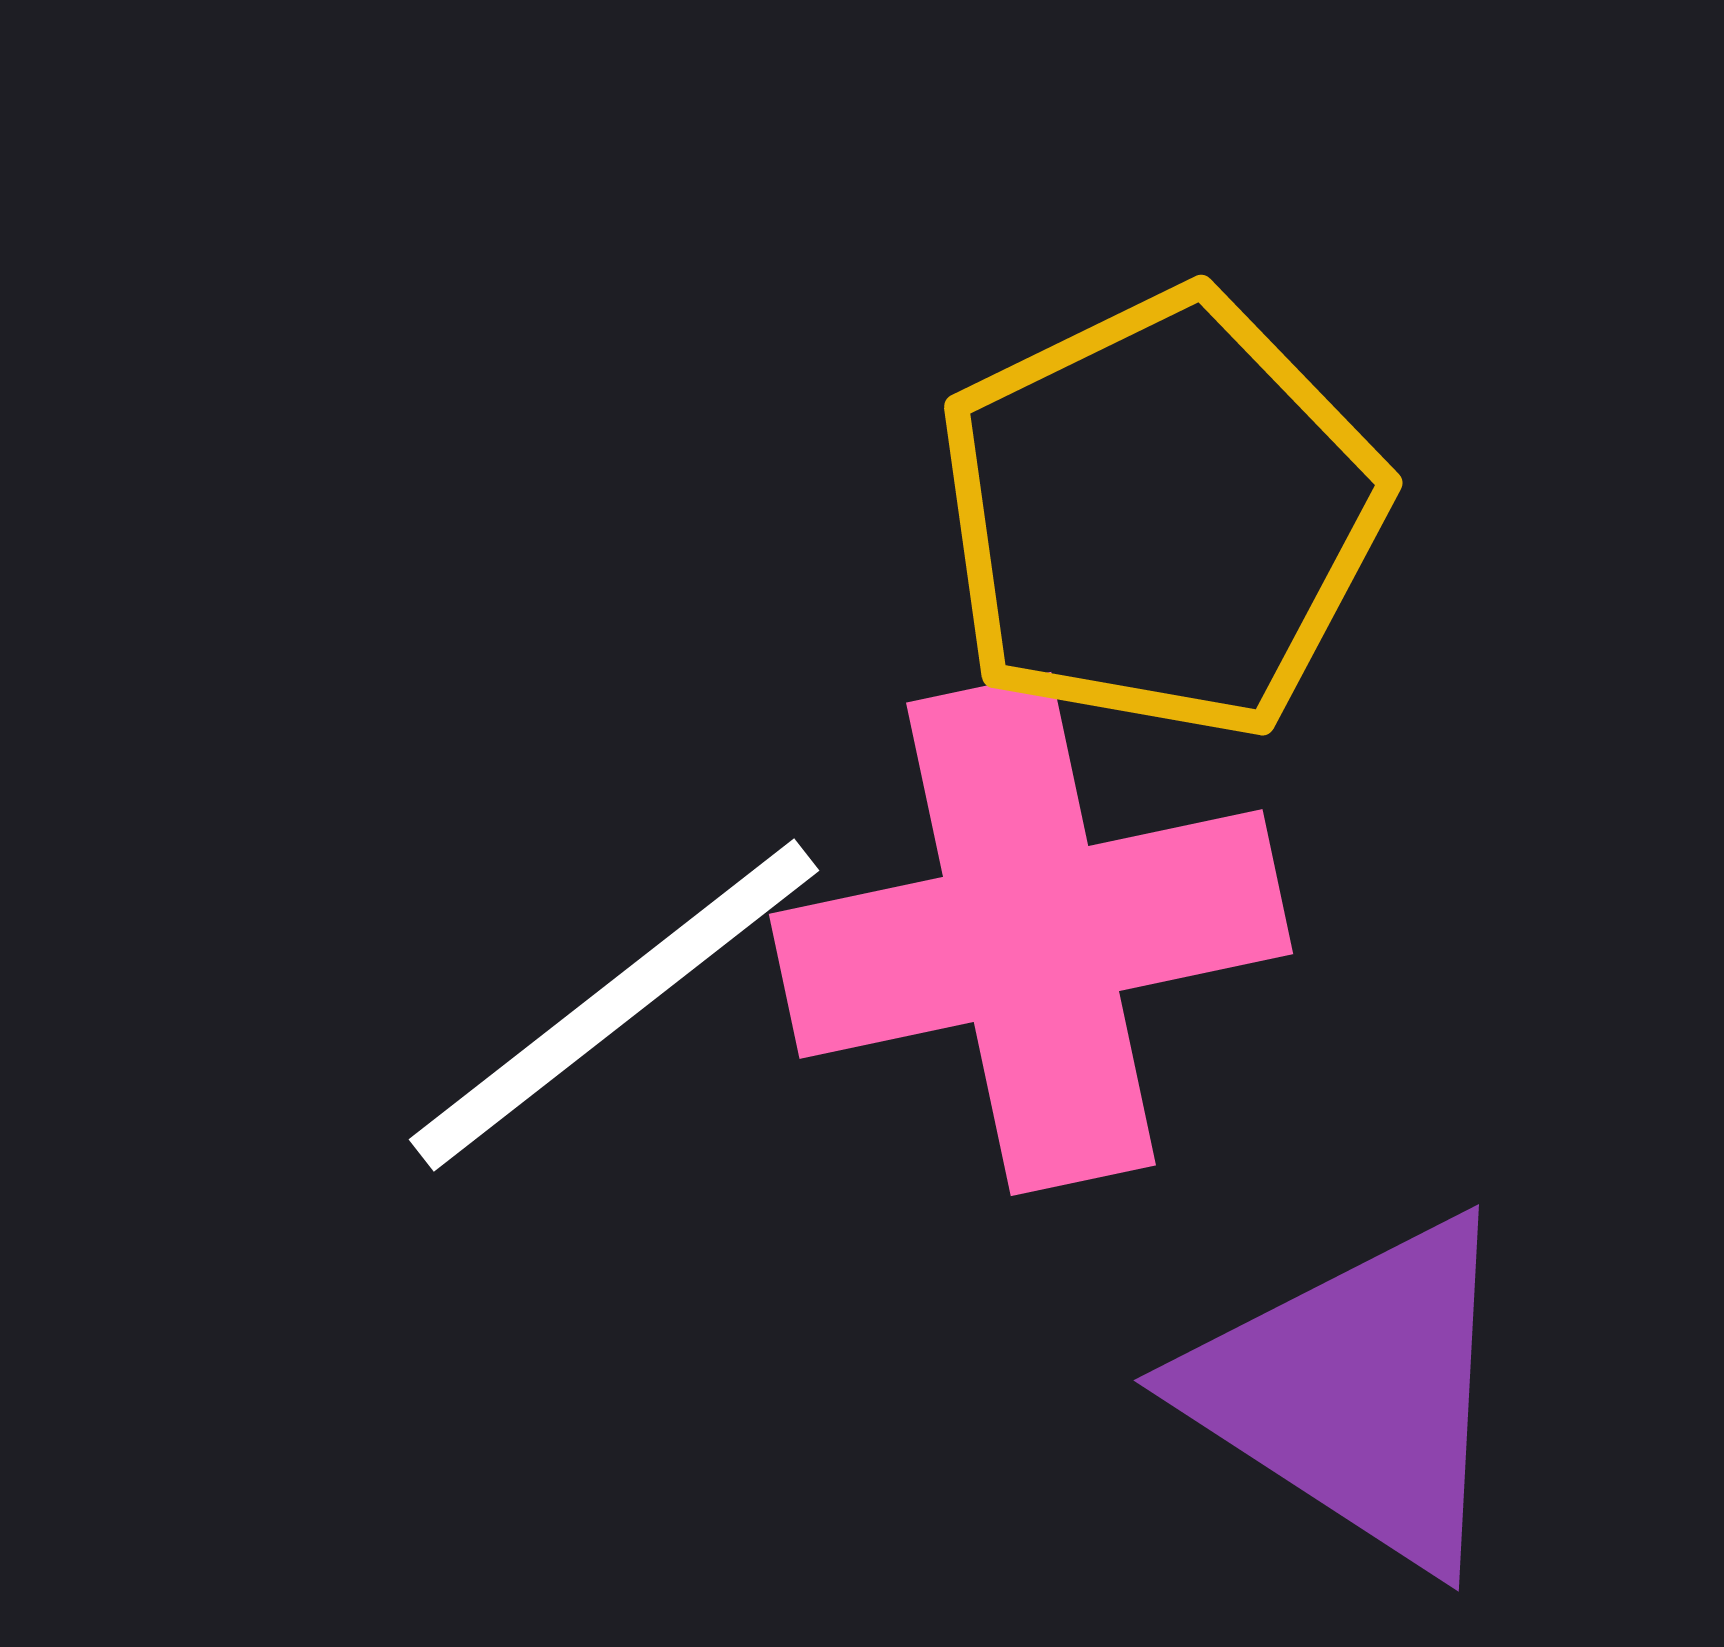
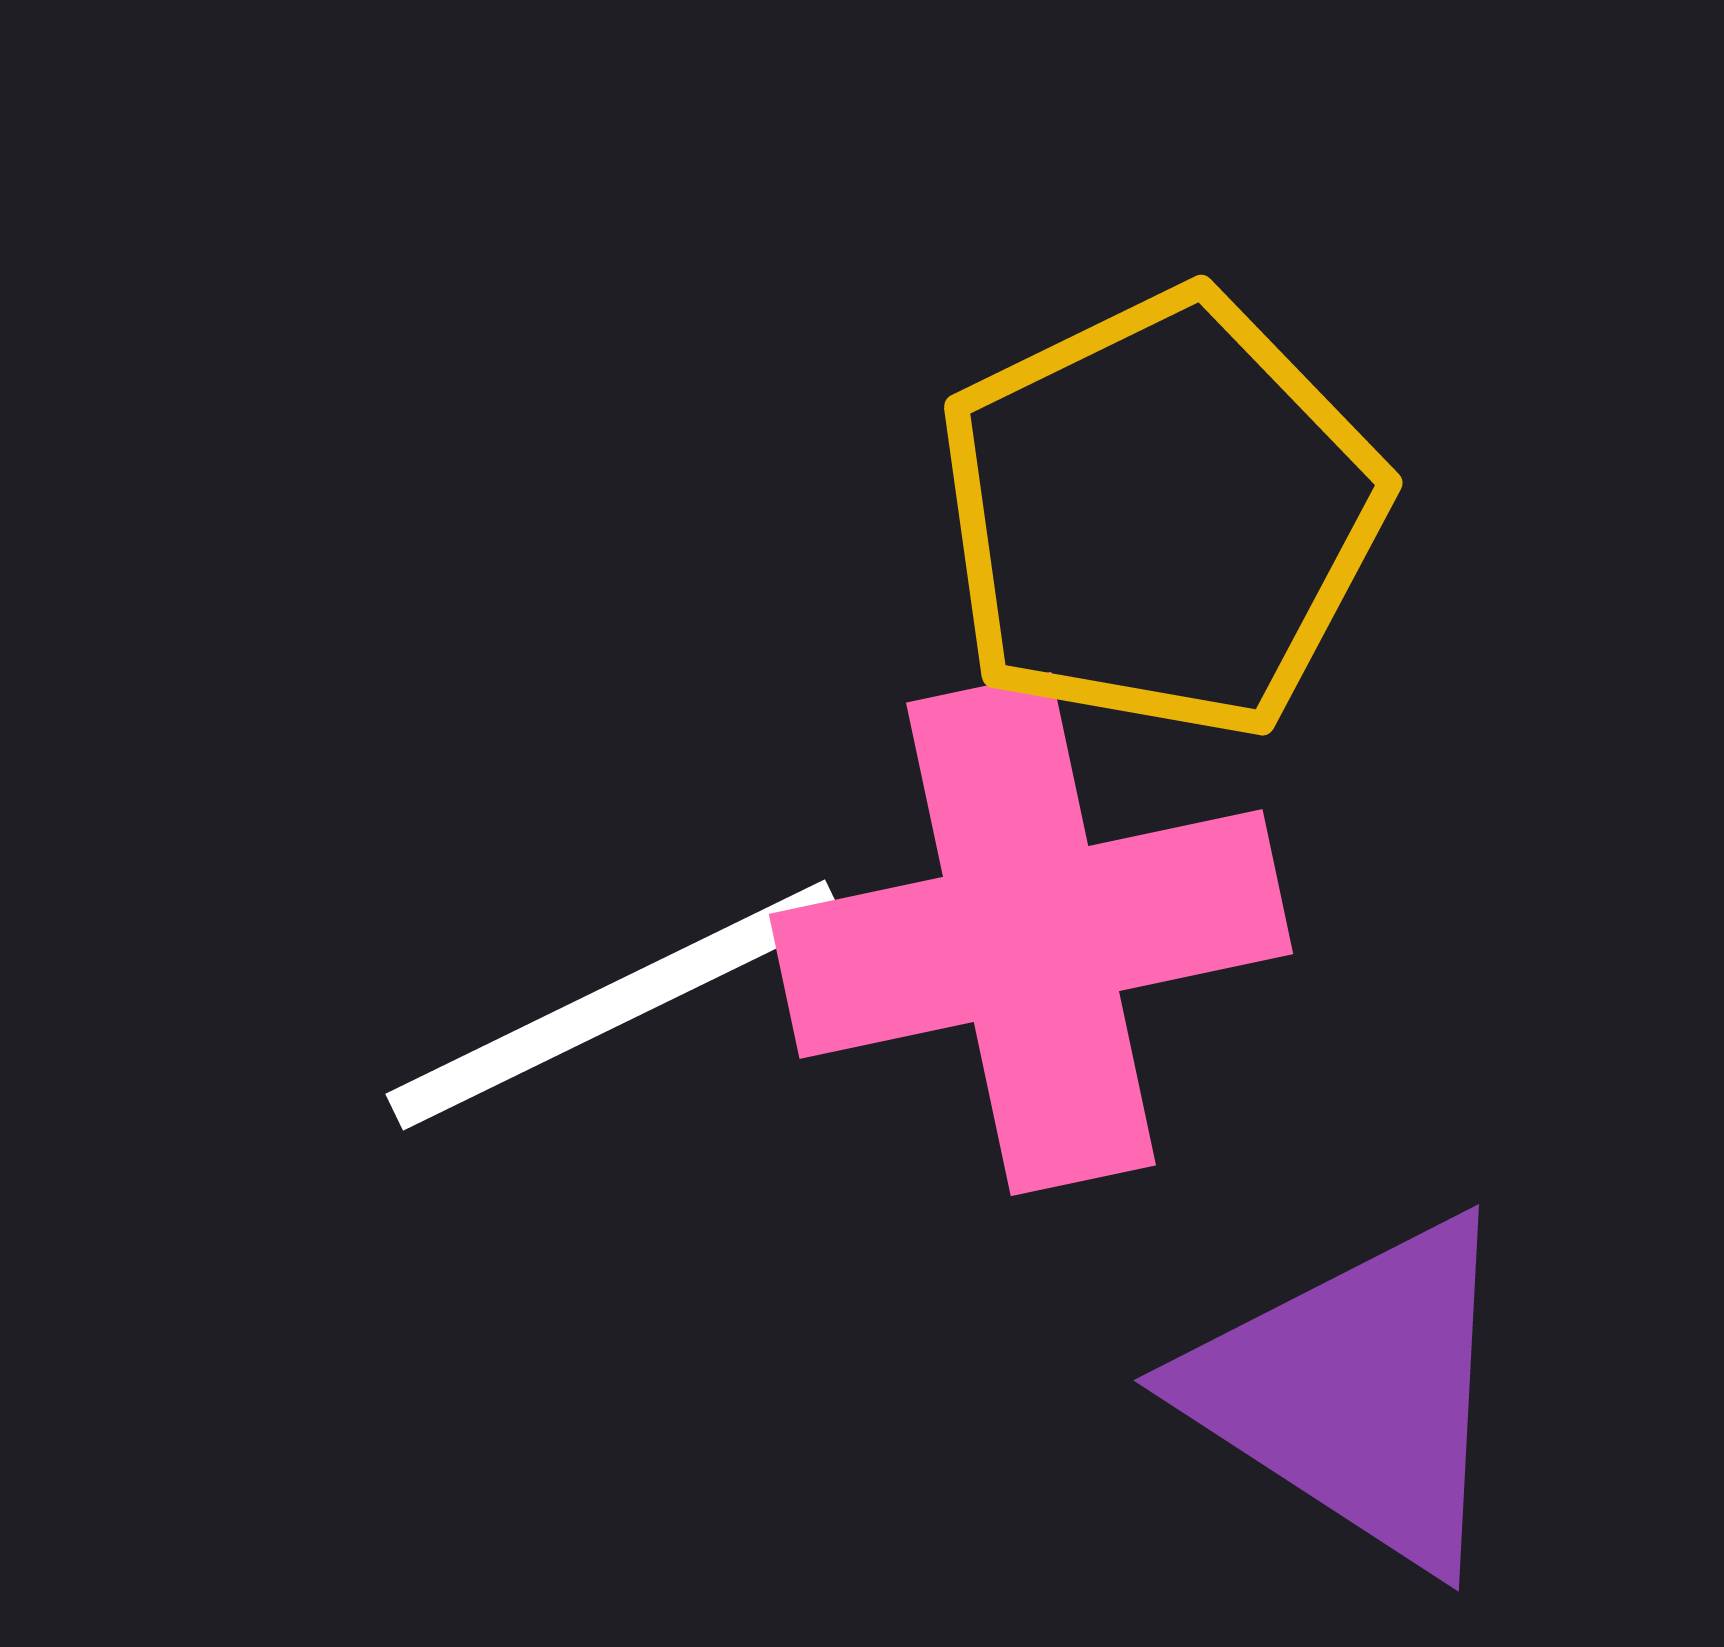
white line: rotated 12 degrees clockwise
